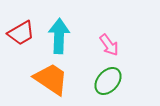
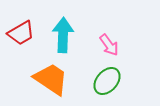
cyan arrow: moved 4 px right, 1 px up
green ellipse: moved 1 px left
